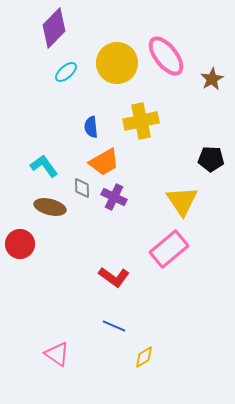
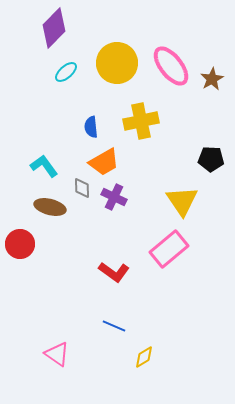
pink ellipse: moved 5 px right, 10 px down
red L-shape: moved 5 px up
